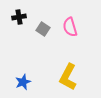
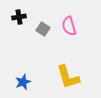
pink semicircle: moved 1 px left, 1 px up
yellow L-shape: rotated 44 degrees counterclockwise
